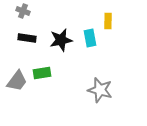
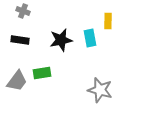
black rectangle: moved 7 px left, 2 px down
